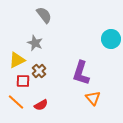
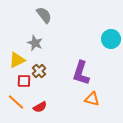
red square: moved 1 px right
orange triangle: moved 1 px left, 1 px down; rotated 35 degrees counterclockwise
red semicircle: moved 1 px left, 2 px down
